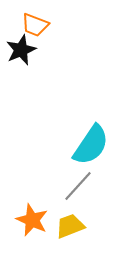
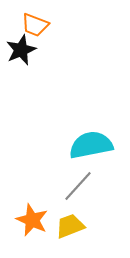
cyan semicircle: rotated 135 degrees counterclockwise
